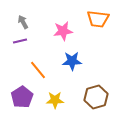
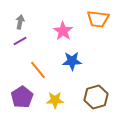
gray arrow: moved 3 px left; rotated 40 degrees clockwise
pink star: rotated 30 degrees counterclockwise
purple line: rotated 16 degrees counterclockwise
